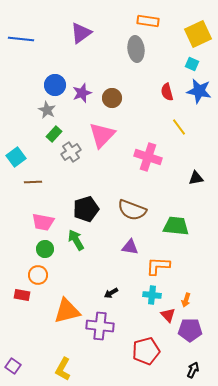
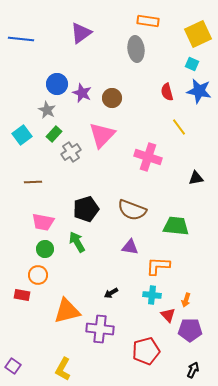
blue circle at (55, 85): moved 2 px right, 1 px up
purple star at (82, 93): rotated 30 degrees counterclockwise
cyan square at (16, 157): moved 6 px right, 22 px up
green arrow at (76, 240): moved 1 px right, 2 px down
purple cross at (100, 326): moved 3 px down
